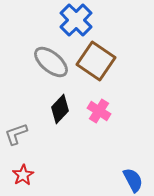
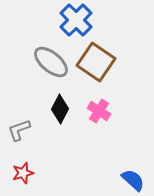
brown square: moved 1 px down
black diamond: rotated 16 degrees counterclockwise
gray L-shape: moved 3 px right, 4 px up
red star: moved 2 px up; rotated 15 degrees clockwise
blue semicircle: rotated 20 degrees counterclockwise
